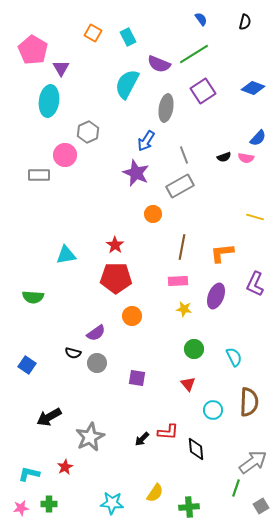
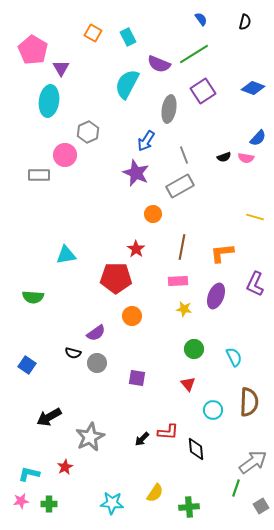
gray ellipse at (166, 108): moved 3 px right, 1 px down
red star at (115, 245): moved 21 px right, 4 px down
pink star at (21, 508): moved 7 px up
